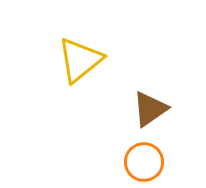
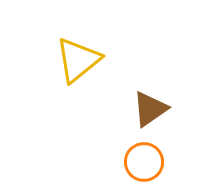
yellow triangle: moved 2 px left
